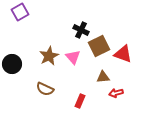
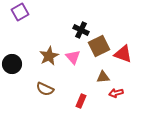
red rectangle: moved 1 px right
